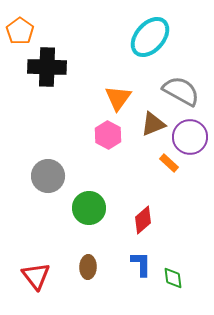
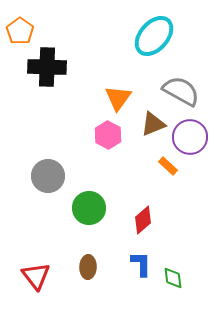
cyan ellipse: moved 4 px right, 1 px up
orange rectangle: moved 1 px left, 3 px down
